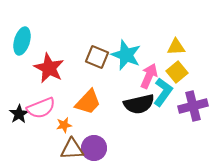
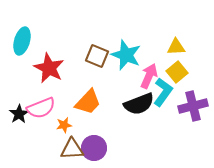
brown square: moved 1 px up
black semicircle: rotated 8 degrees counterclockwise
